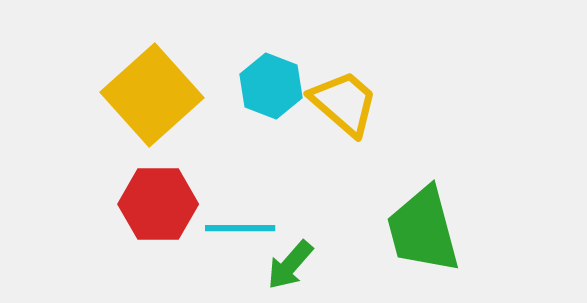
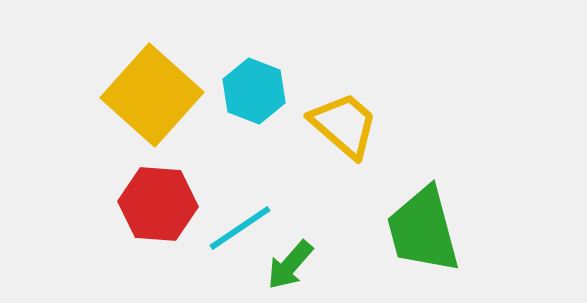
cyan hexagon: moved 17 px left, 5 px down
yellow square: rotated 6 degrees counterclockwise
yellow trapezoid: moved 22 px down
red hexagon: rotated 4 degrees clockwise
cyan line: rotated 34 degrees counterclockwise
